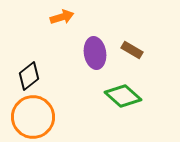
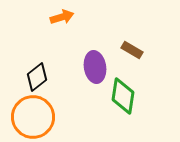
purple ellipse: moved 14 px down
black diamond: moved 8 px right, 1 px down
green diamond: rotated 57 degrees clockwise
